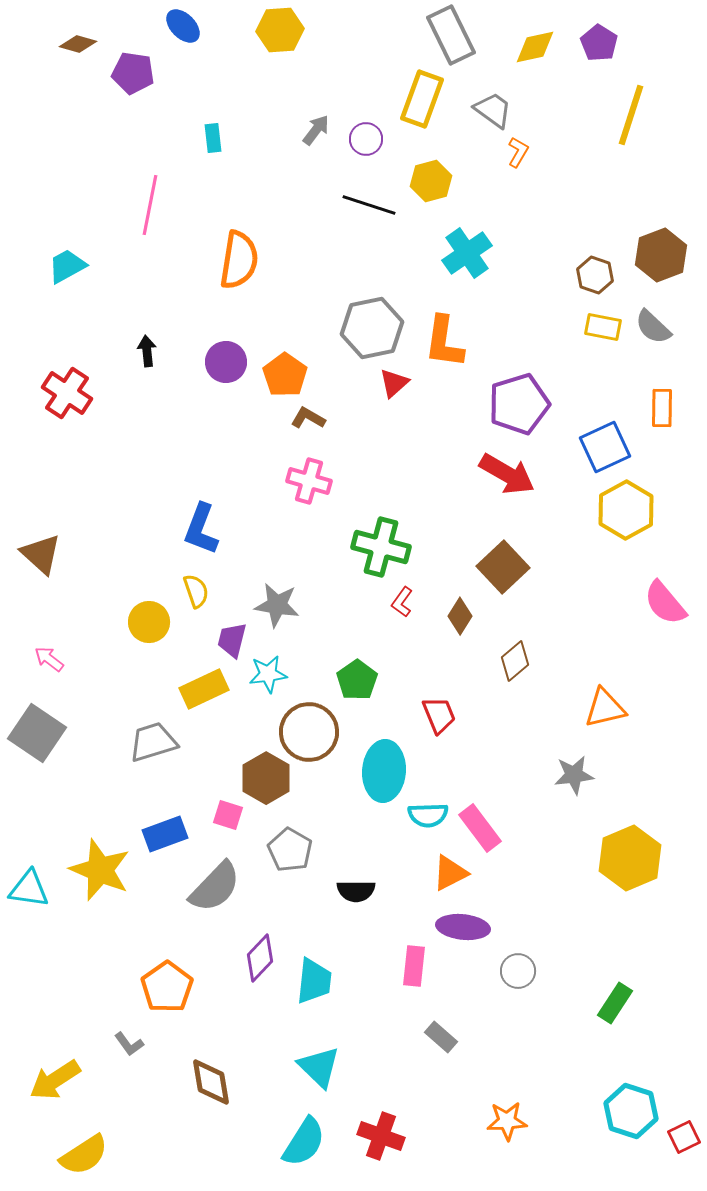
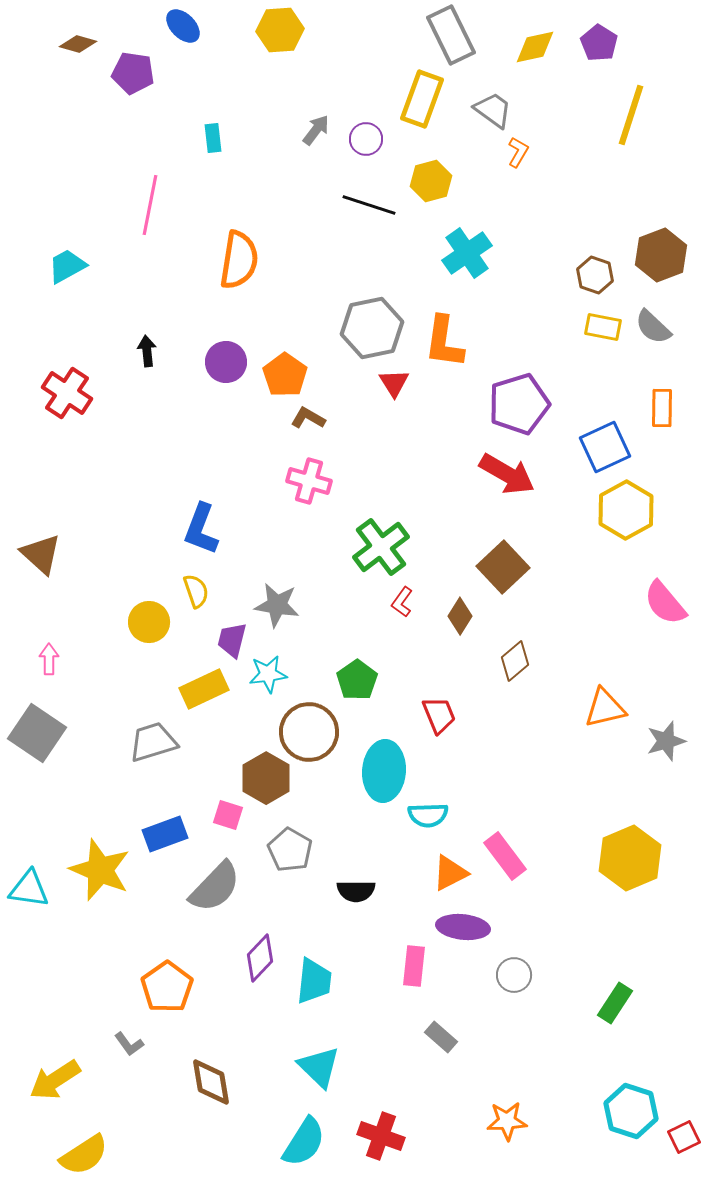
red triangle at (394, 383): rotated 20 degrees counterclockwise
green cross at (381, 547): rotated 38 degrees clockwise
pink arrow at (49, 659): rotated 52 degrees clockwise
gray star at (574, 775): moved 92 px right, 34 px up; rotated 9 degrees counterclockwise
pink rectangle at (480, 828): moved 25 px right, 28 px down
gray circle at (518, 971): moved 4 px left, 4 px down
